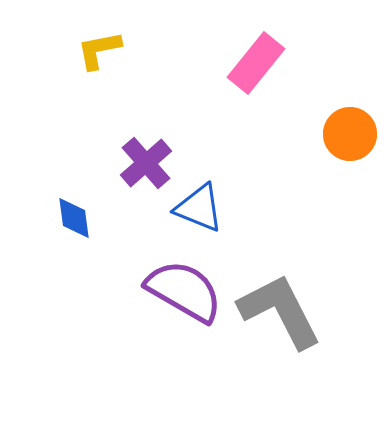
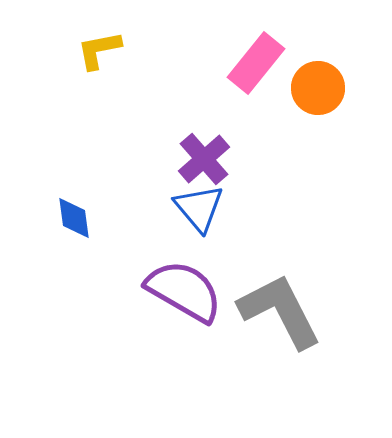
orange circle: moved 32 px left, 46 px up
purple cross: moved 58 px right, 4 px up
blue triangle: rotated 28 degrees clockwise
